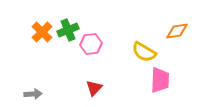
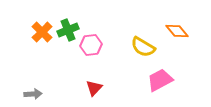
orange diamond: rotated 60 degrees clockwise
pink hexagon: moved 1 px down
yellow semicircle: moved 1 px left, 5 px up
pink trapezoid: rotated 120 degrees counterclockwise
